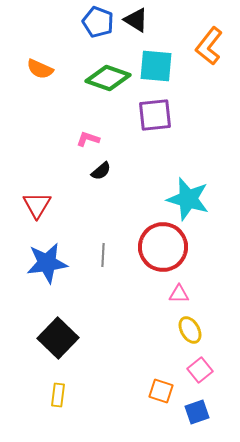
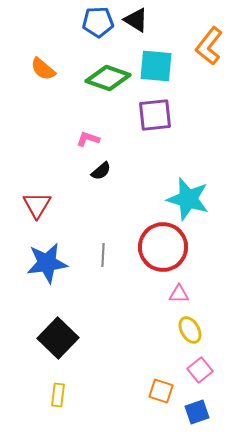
blue pentagon: rotated 24 degrees counterclockwise
orange semicircle: moved 3 px right; rotated 16 degrees clockwise
